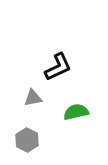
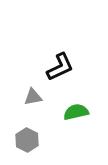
black L-shape: moved 2 px right
gray triangle: moved 1 px up
